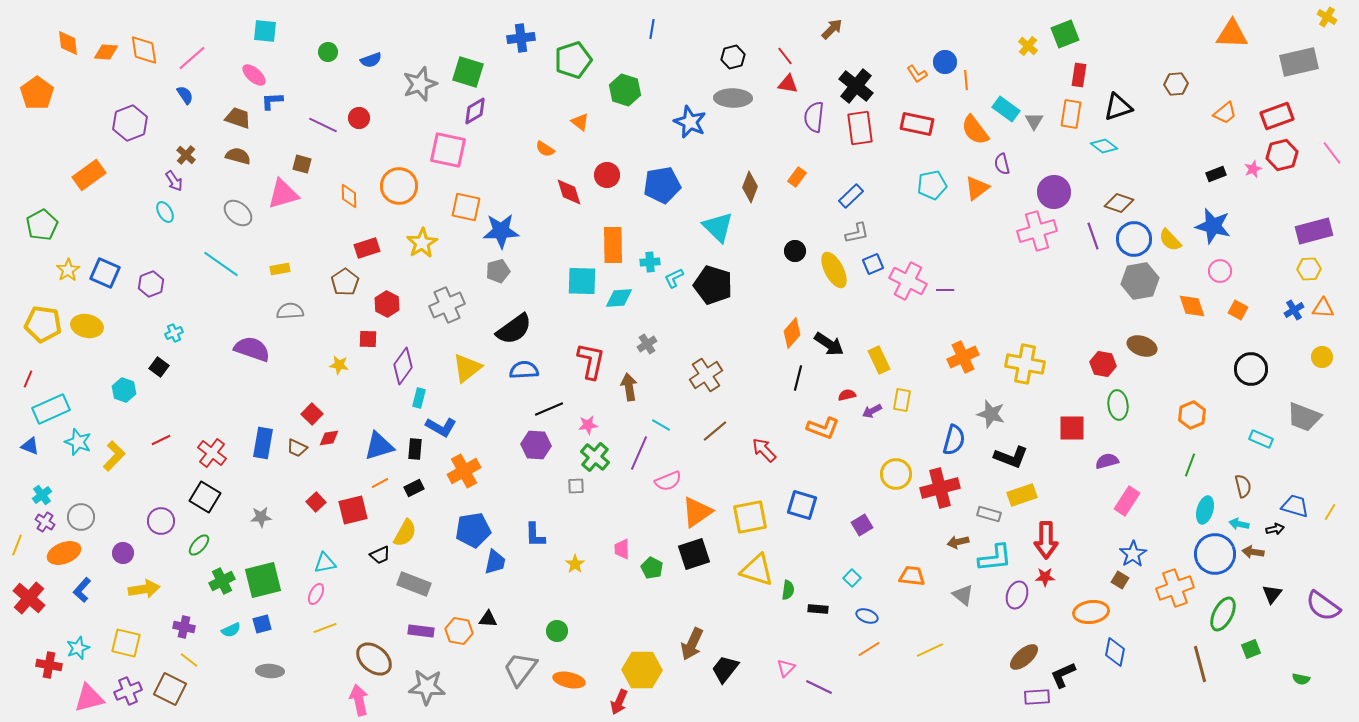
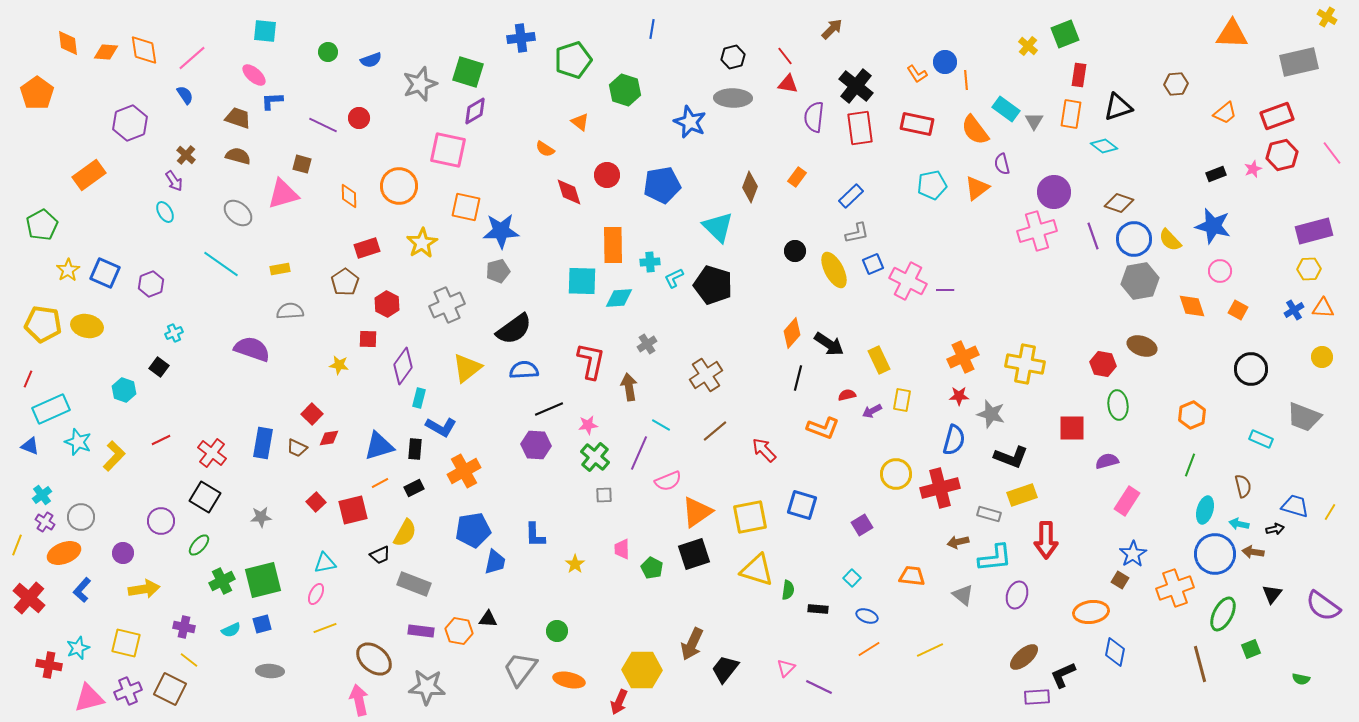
gray square at (576, 486): moved 28 px right, 9 px down
red star at (1045, 577): moved 86 px left, 181 px up
